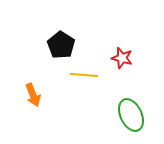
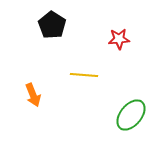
black pentagon: moved 9 px left, 20 px up
red star: moved 3 px left, 19 px up; rotated 20 degrees counterclockwise
green ellipse: rotated 64 degrees clockwise
